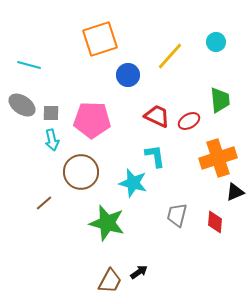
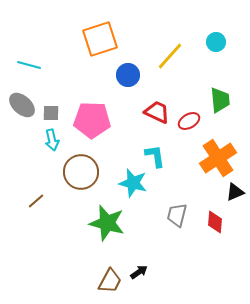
gray ellipse: rotated 8 degrees clockwise
red trapezoid: moved 4 px up
orange cross: rotated 15 degrees counterclockwise
brown line: moved 8 px left, 2 px up
